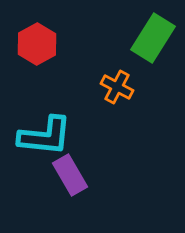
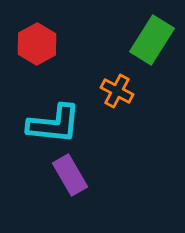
green rectangle: moved 1 px left, 2 px down
orange cross: moved 4 px down
cyan L-shape: moved 9 px right, 12 px up
